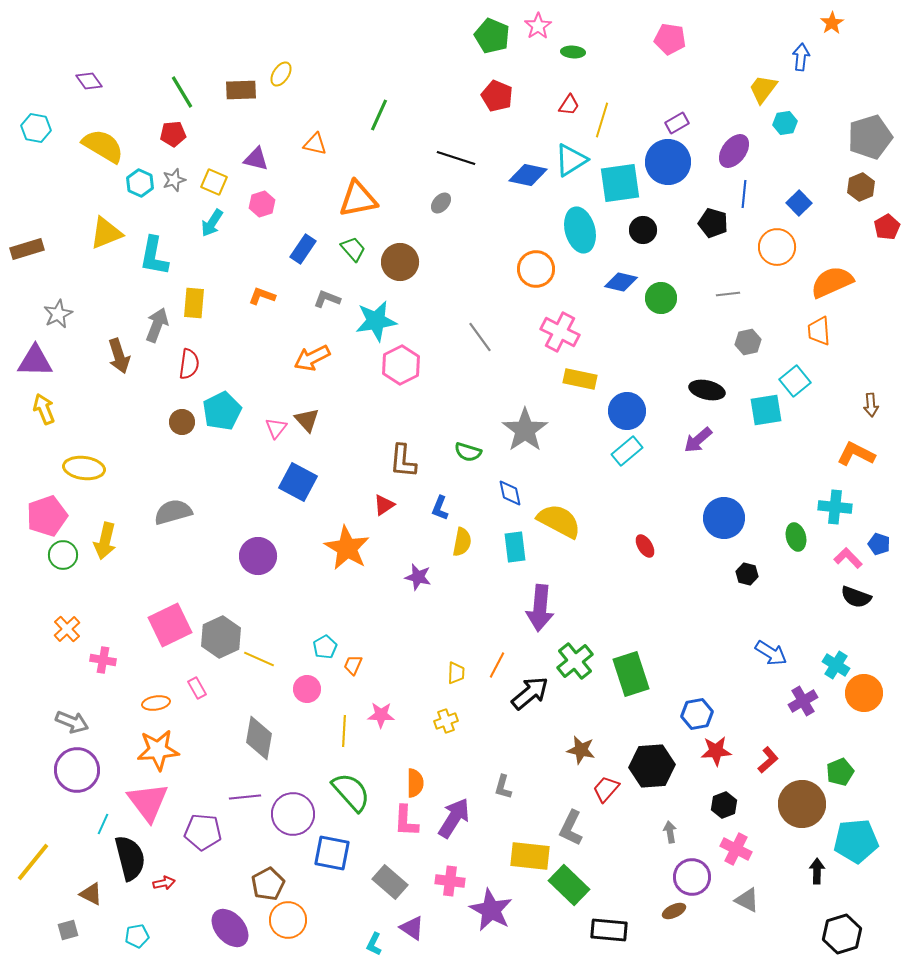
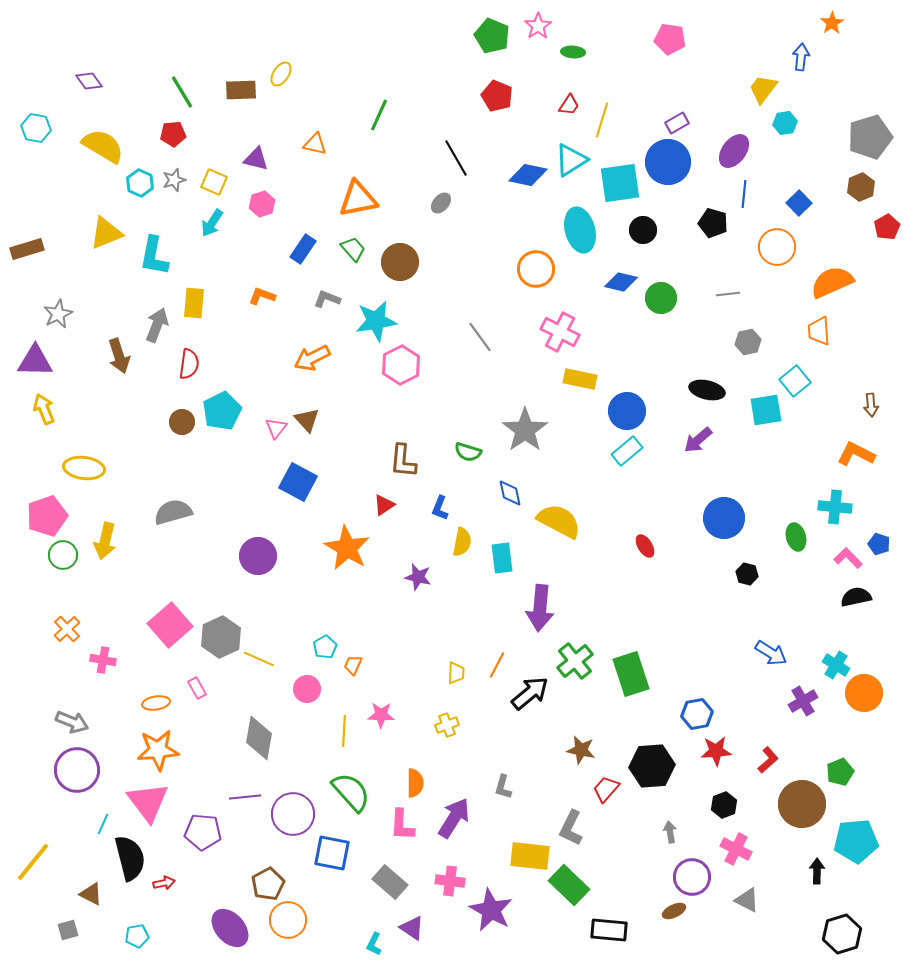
black line at (456, 158): rotated 42 degrees clockwise
cyan rectangle at (515, 547): moved 13 px left, 11 px down
black semicircle at (856, 597): rotated 148 degrees clockwise
pink square at (170, 625): rotated 15 degrees counterclockwise
yellow cross at (446, 721): moved 1 px right, 4 px down
pink L-shape at (406, 821): moved 4 px left, 4 px down
